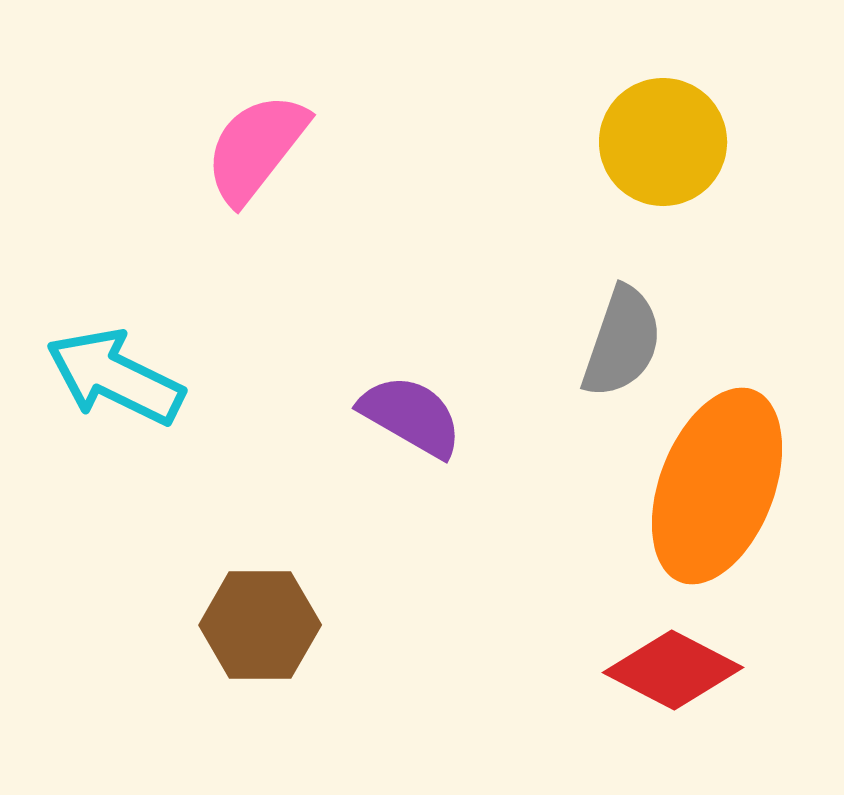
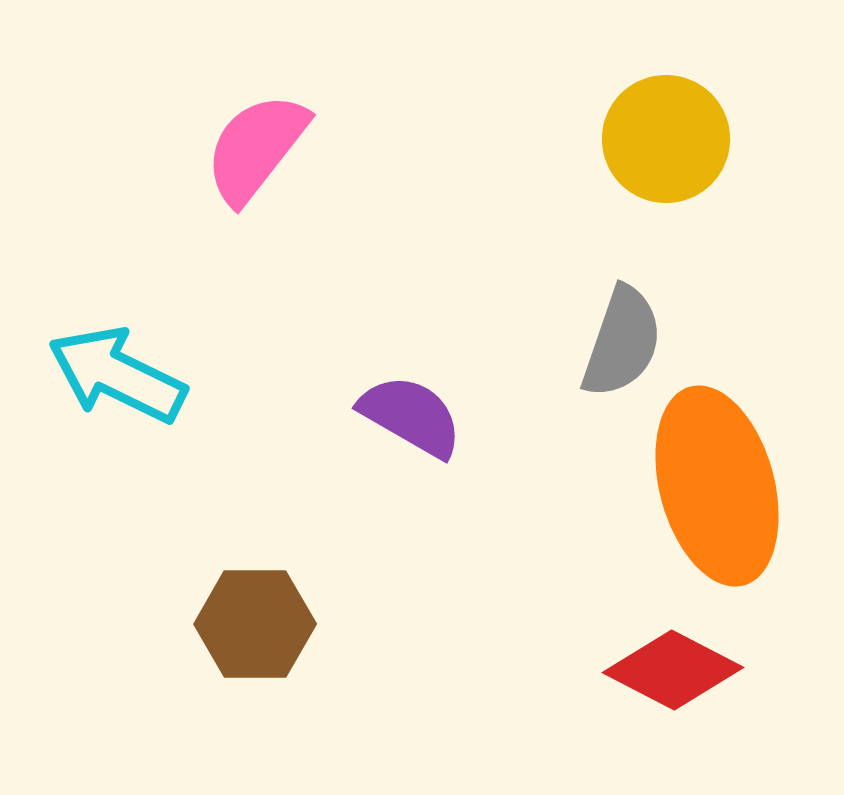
yellow circle: moved 3 px right, 3 px up
cyan arrow: moved 2 px right, 2 px up
orange ellipse: rotated 36 degrees counterclockwise
brown hexagon: moved 5 px left, 1 px up
